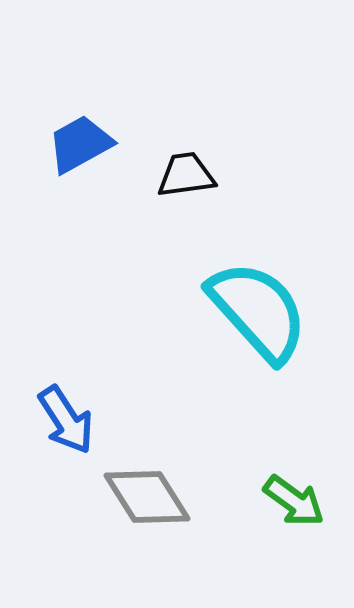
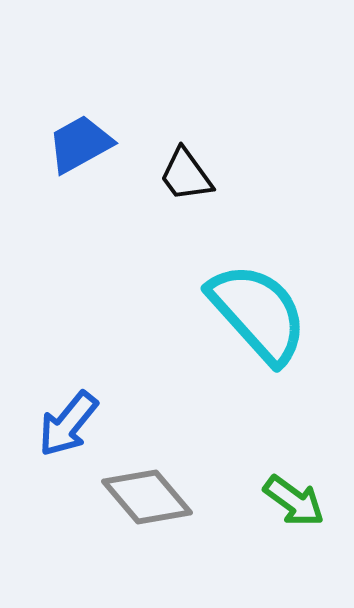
black trapezoid: rotated 118 degrees counterclockwise
cyan semicircle: moved 2 px down
blue arrow: moved 2 px right, 4 px down; rotated 72 degrees clockwise
gray diamond: rotated 8 degrees counterclockwise
